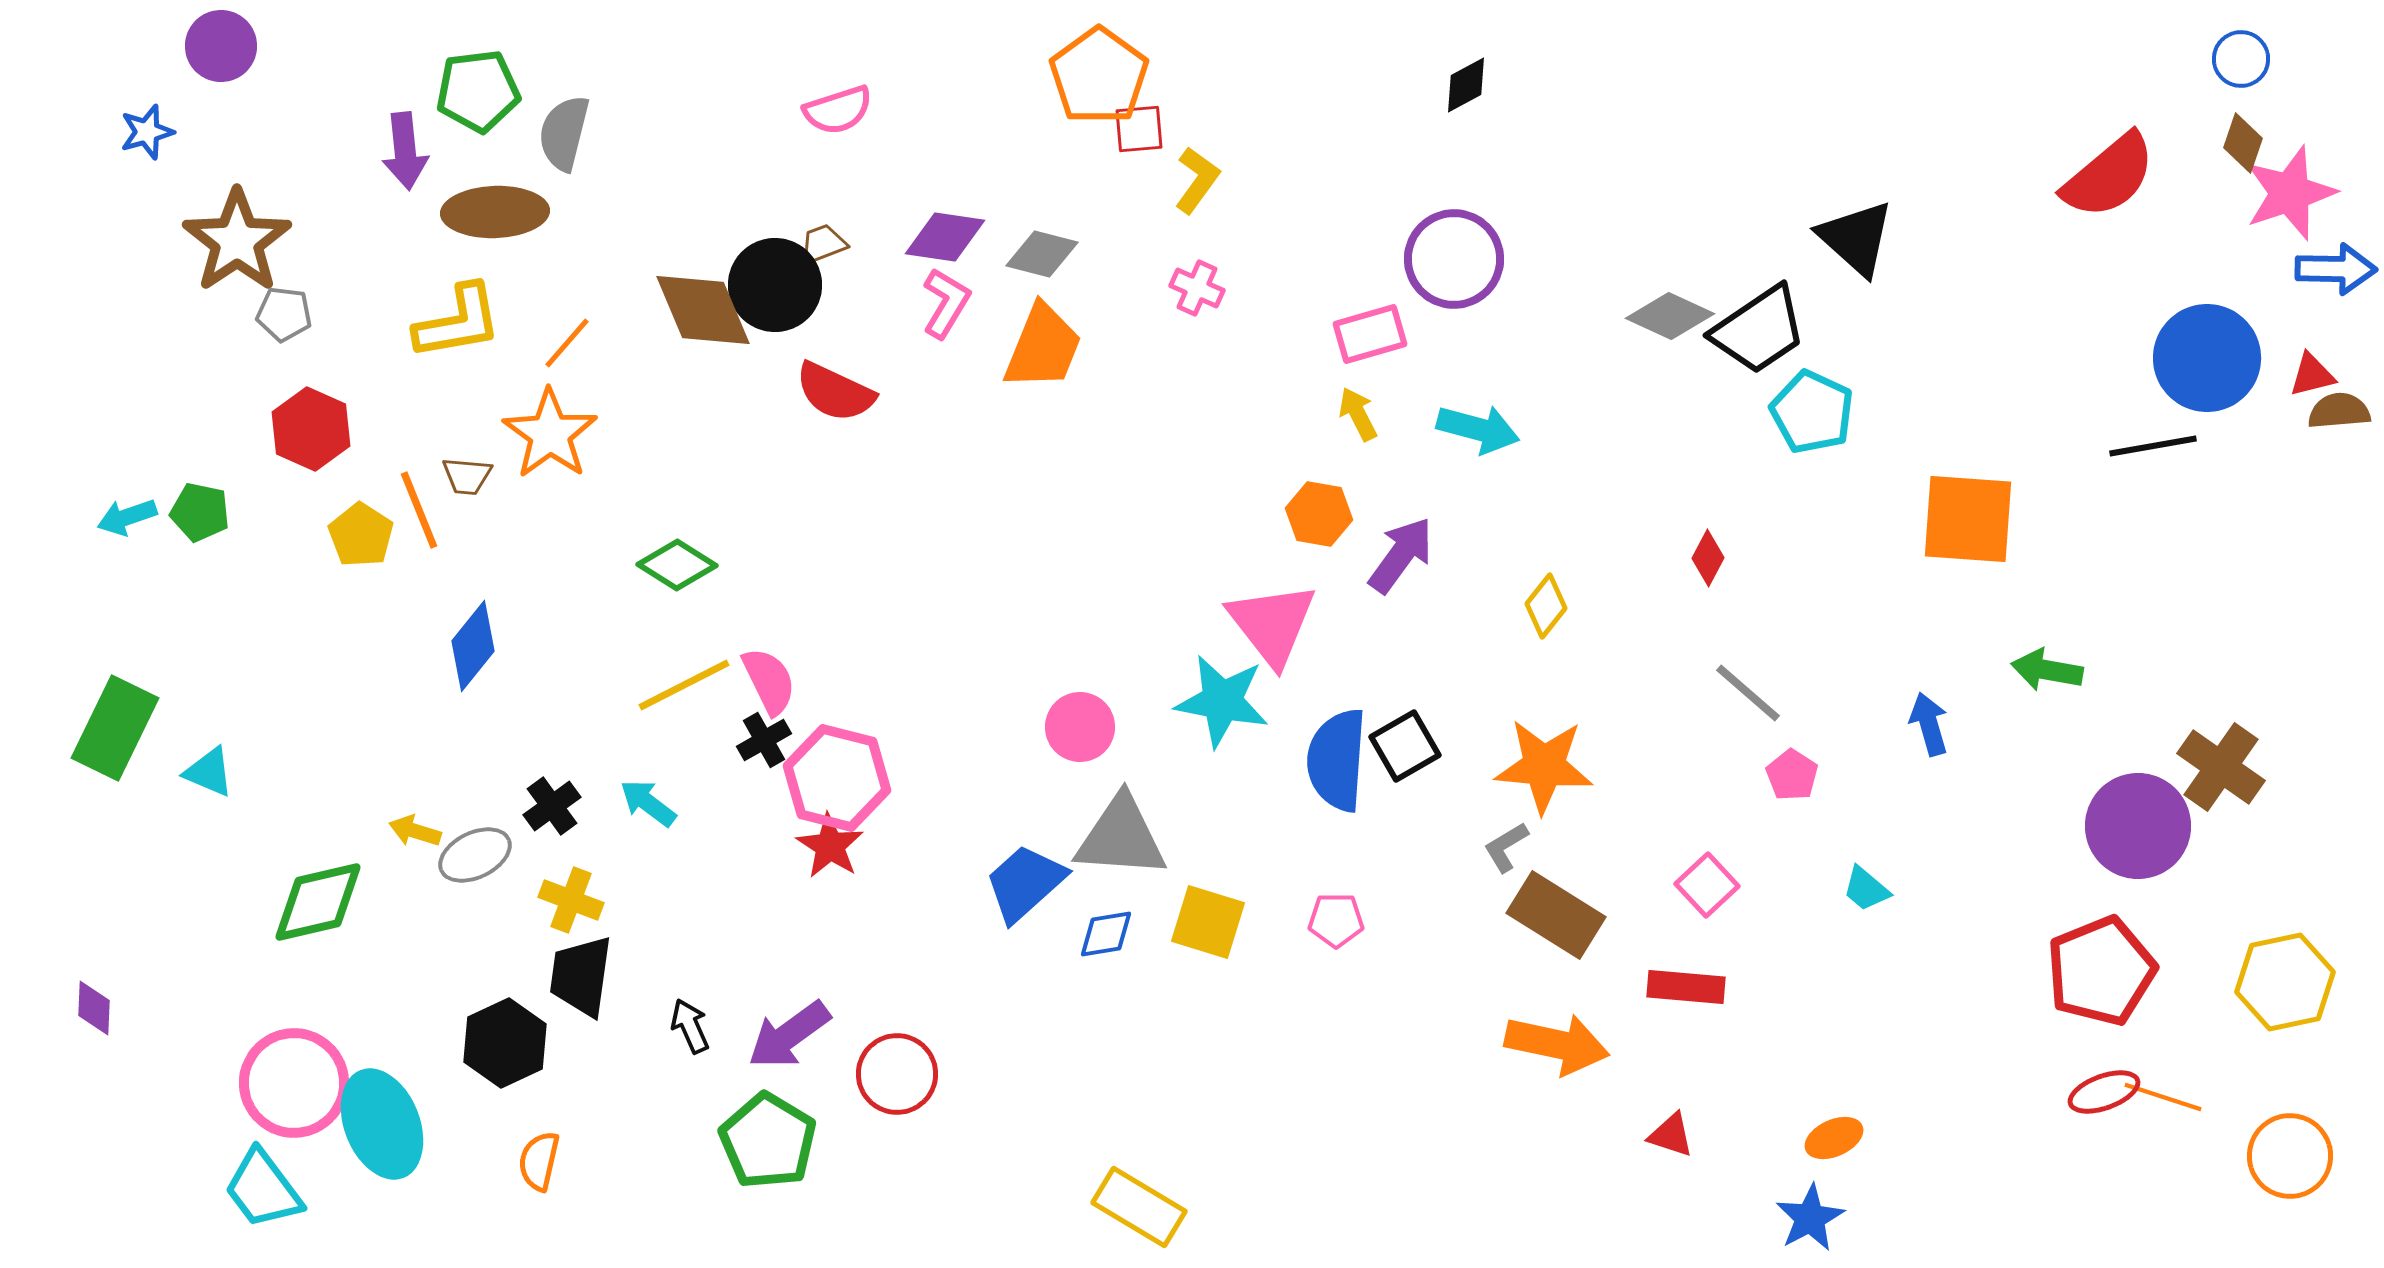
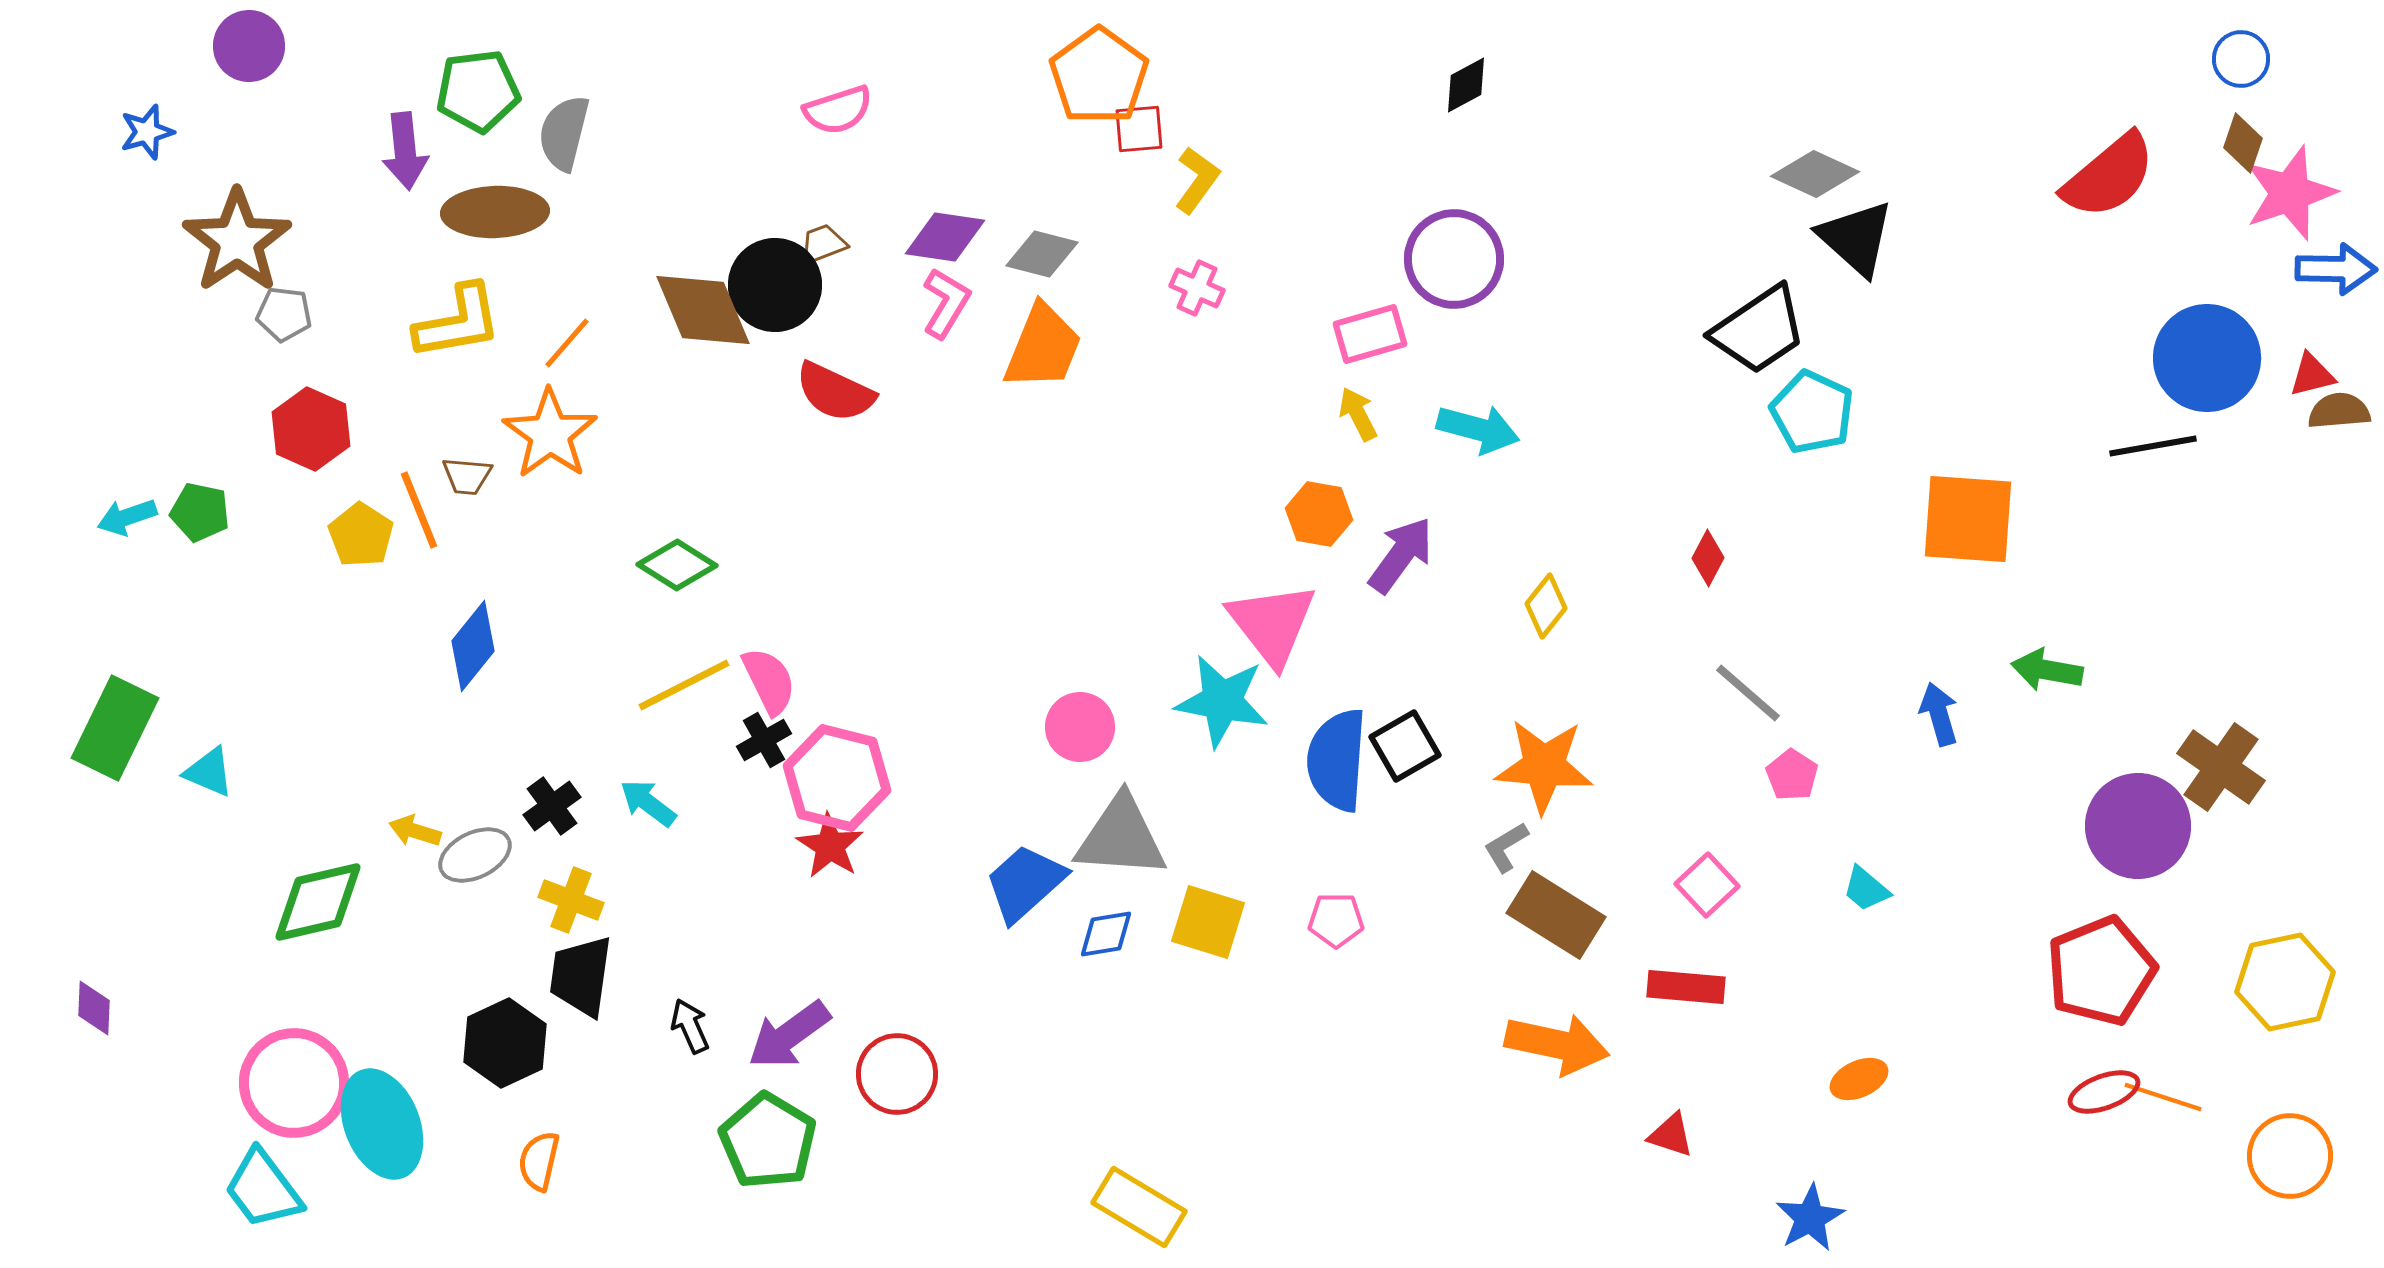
purple circle at (221, 46): moved 28 px right
gray diamond at (1670, 316): moved 145 px right, 142 px up
blue arrow at (1929, 724): moved 10 px right, 10 px up
orange ellipse at (1834, 1138): moved 25 px right, 59 px up
